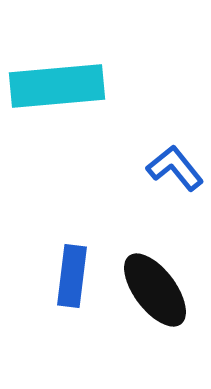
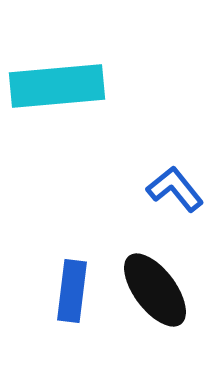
blue L-shape: moved 21 px down
blue rectangle: moved 15 px down
